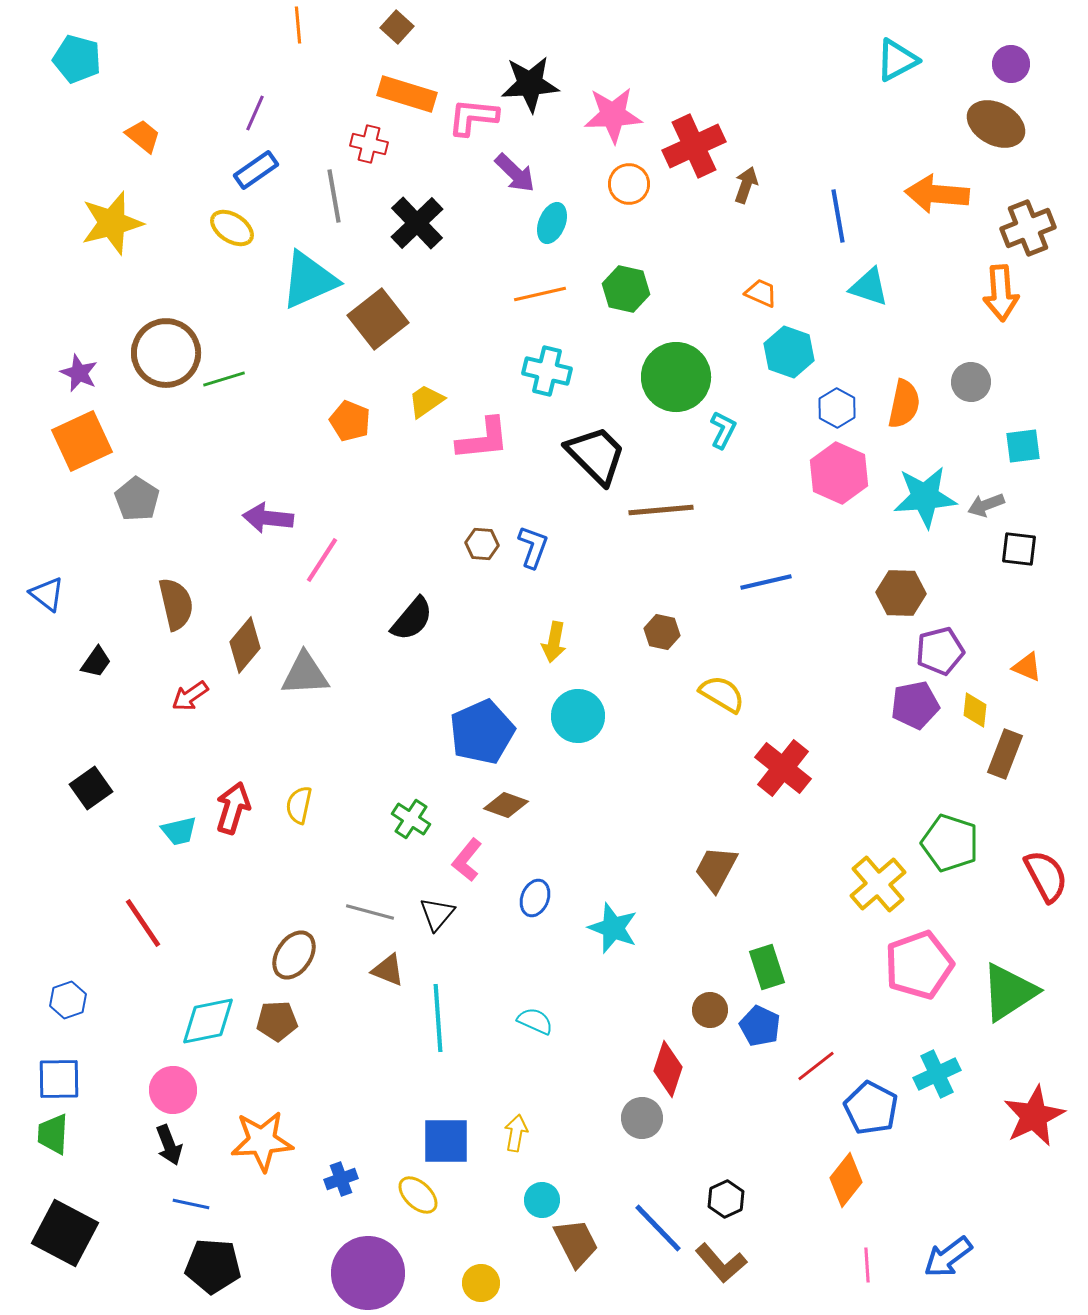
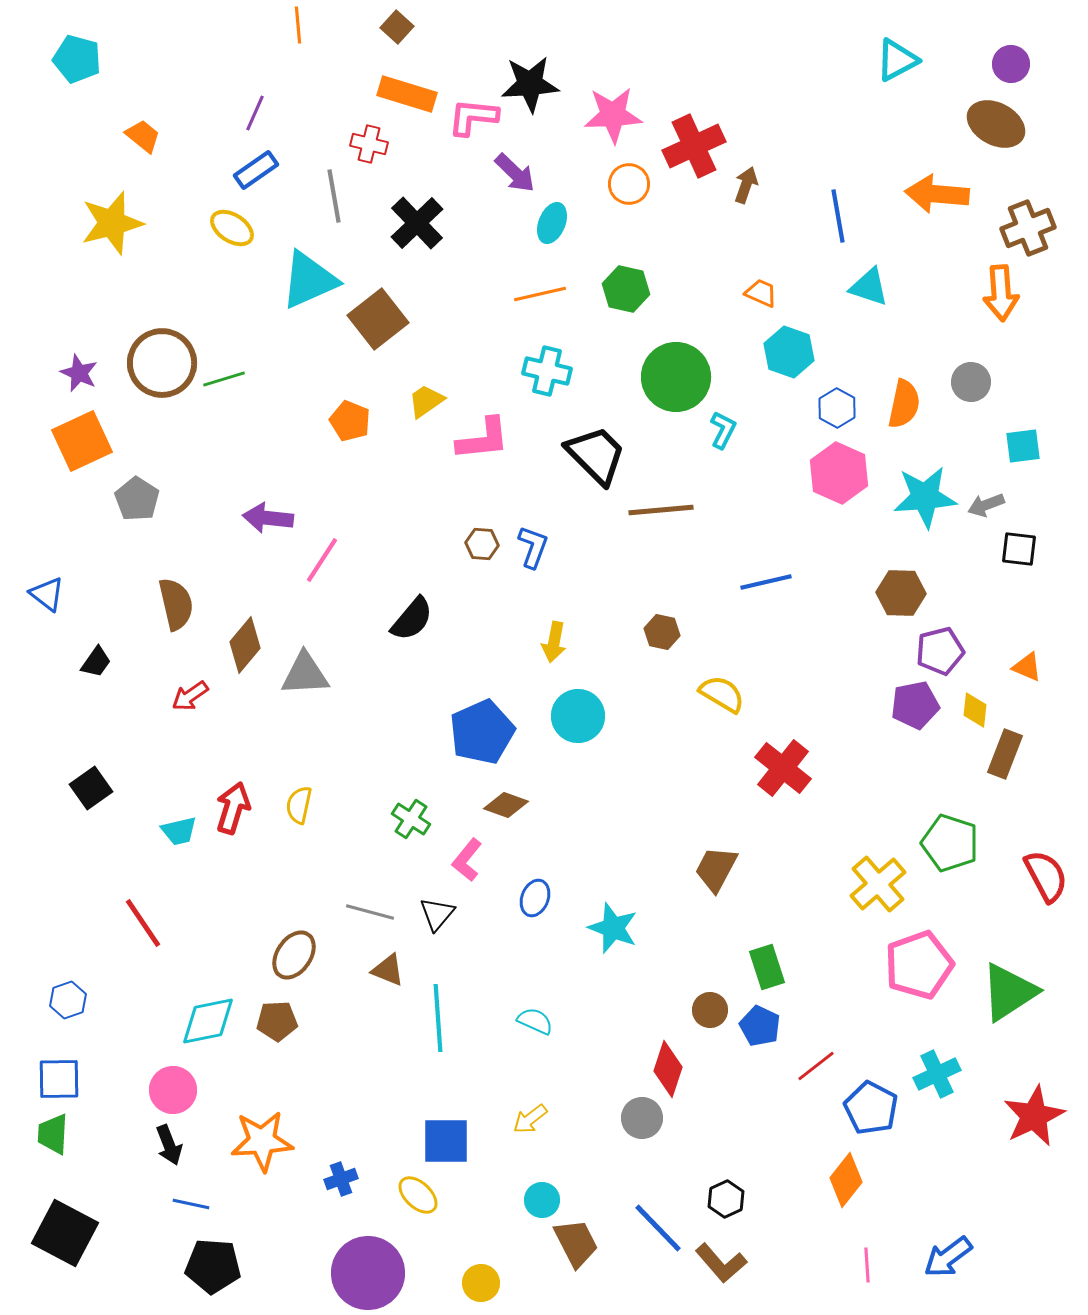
brown circle at (166, 353): moved 4 px left, 10 px down
yellow arrow at (516, 1133): moved 14 px right, 14 px up; rotated 138 degrees counterclockwise
